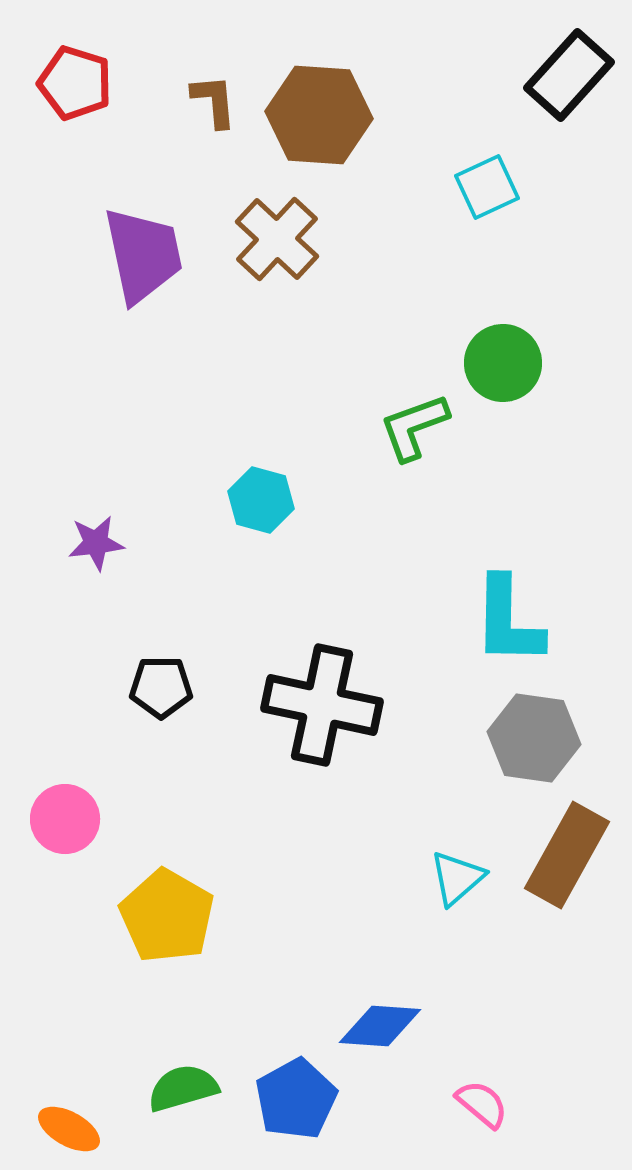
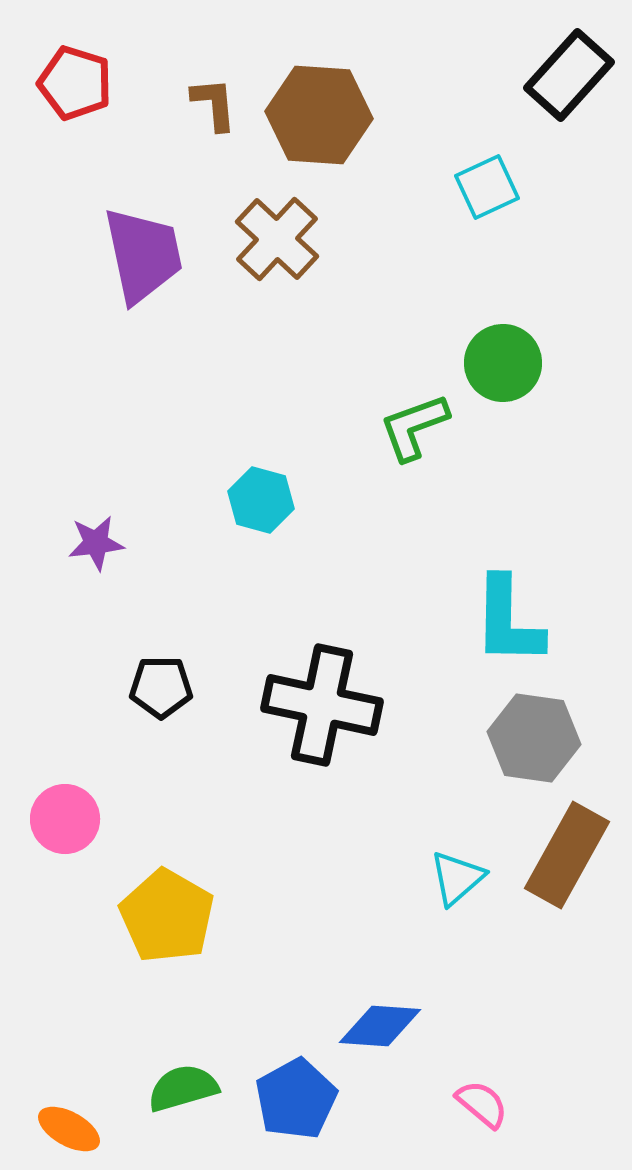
brown L-shape: moved 3 px down
